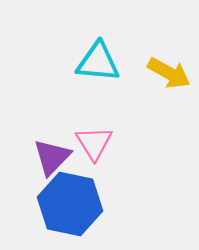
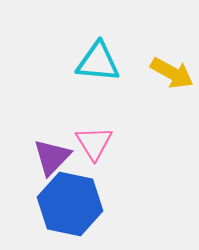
yellow arrow: moved 3 px right
